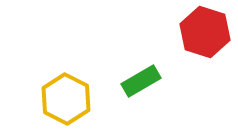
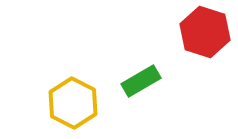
yellow hexagon: moved 7 px right, 4 px down
